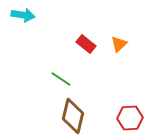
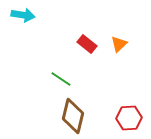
red rectangle: moved 1 px right
red hexagon: moved 1 px left
